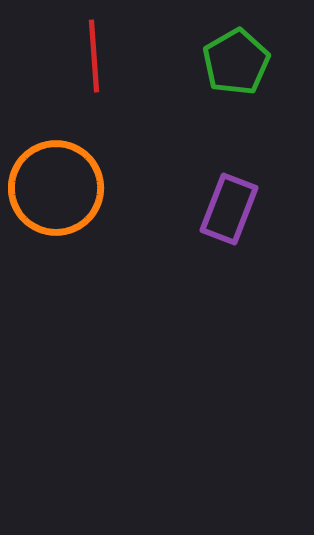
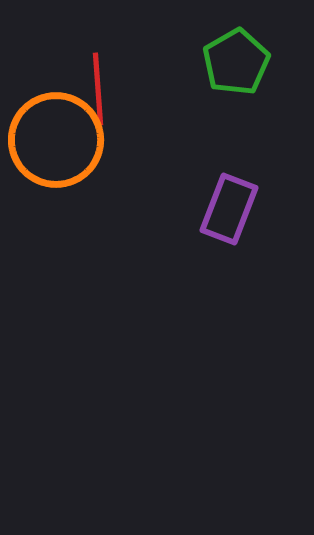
red line: moved 4 px right, 33 px down
orange circle: moved 48 px up
